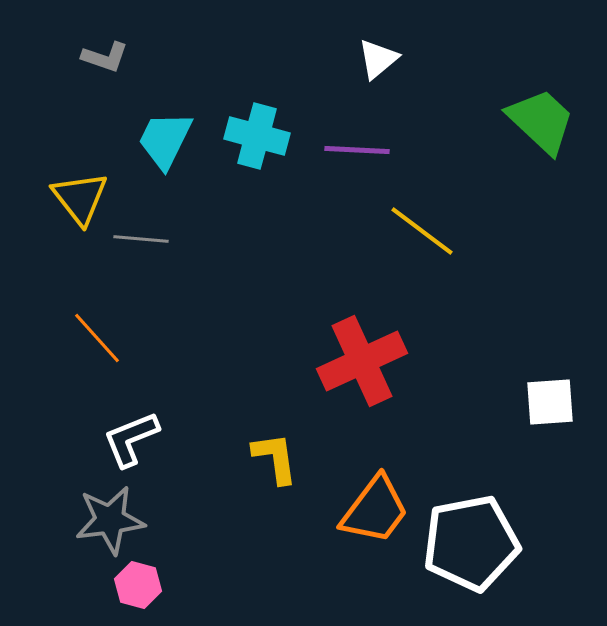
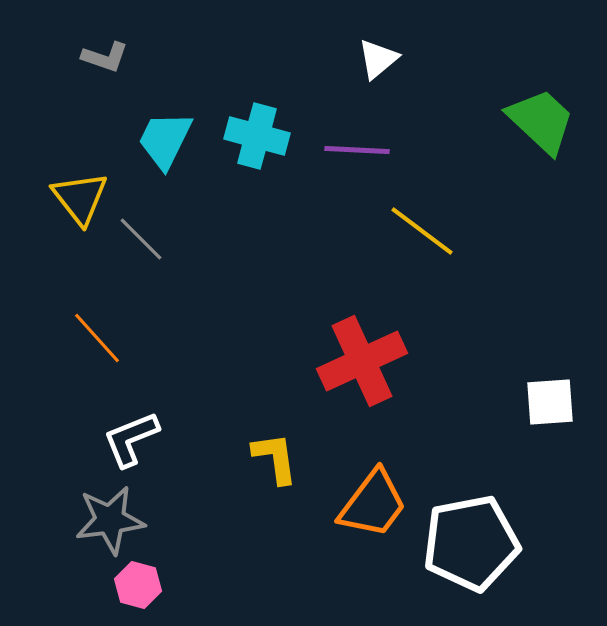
gray line: rotated 40 degrees clockwise
orange trapezoid: moved 2 px left, 6 px up
